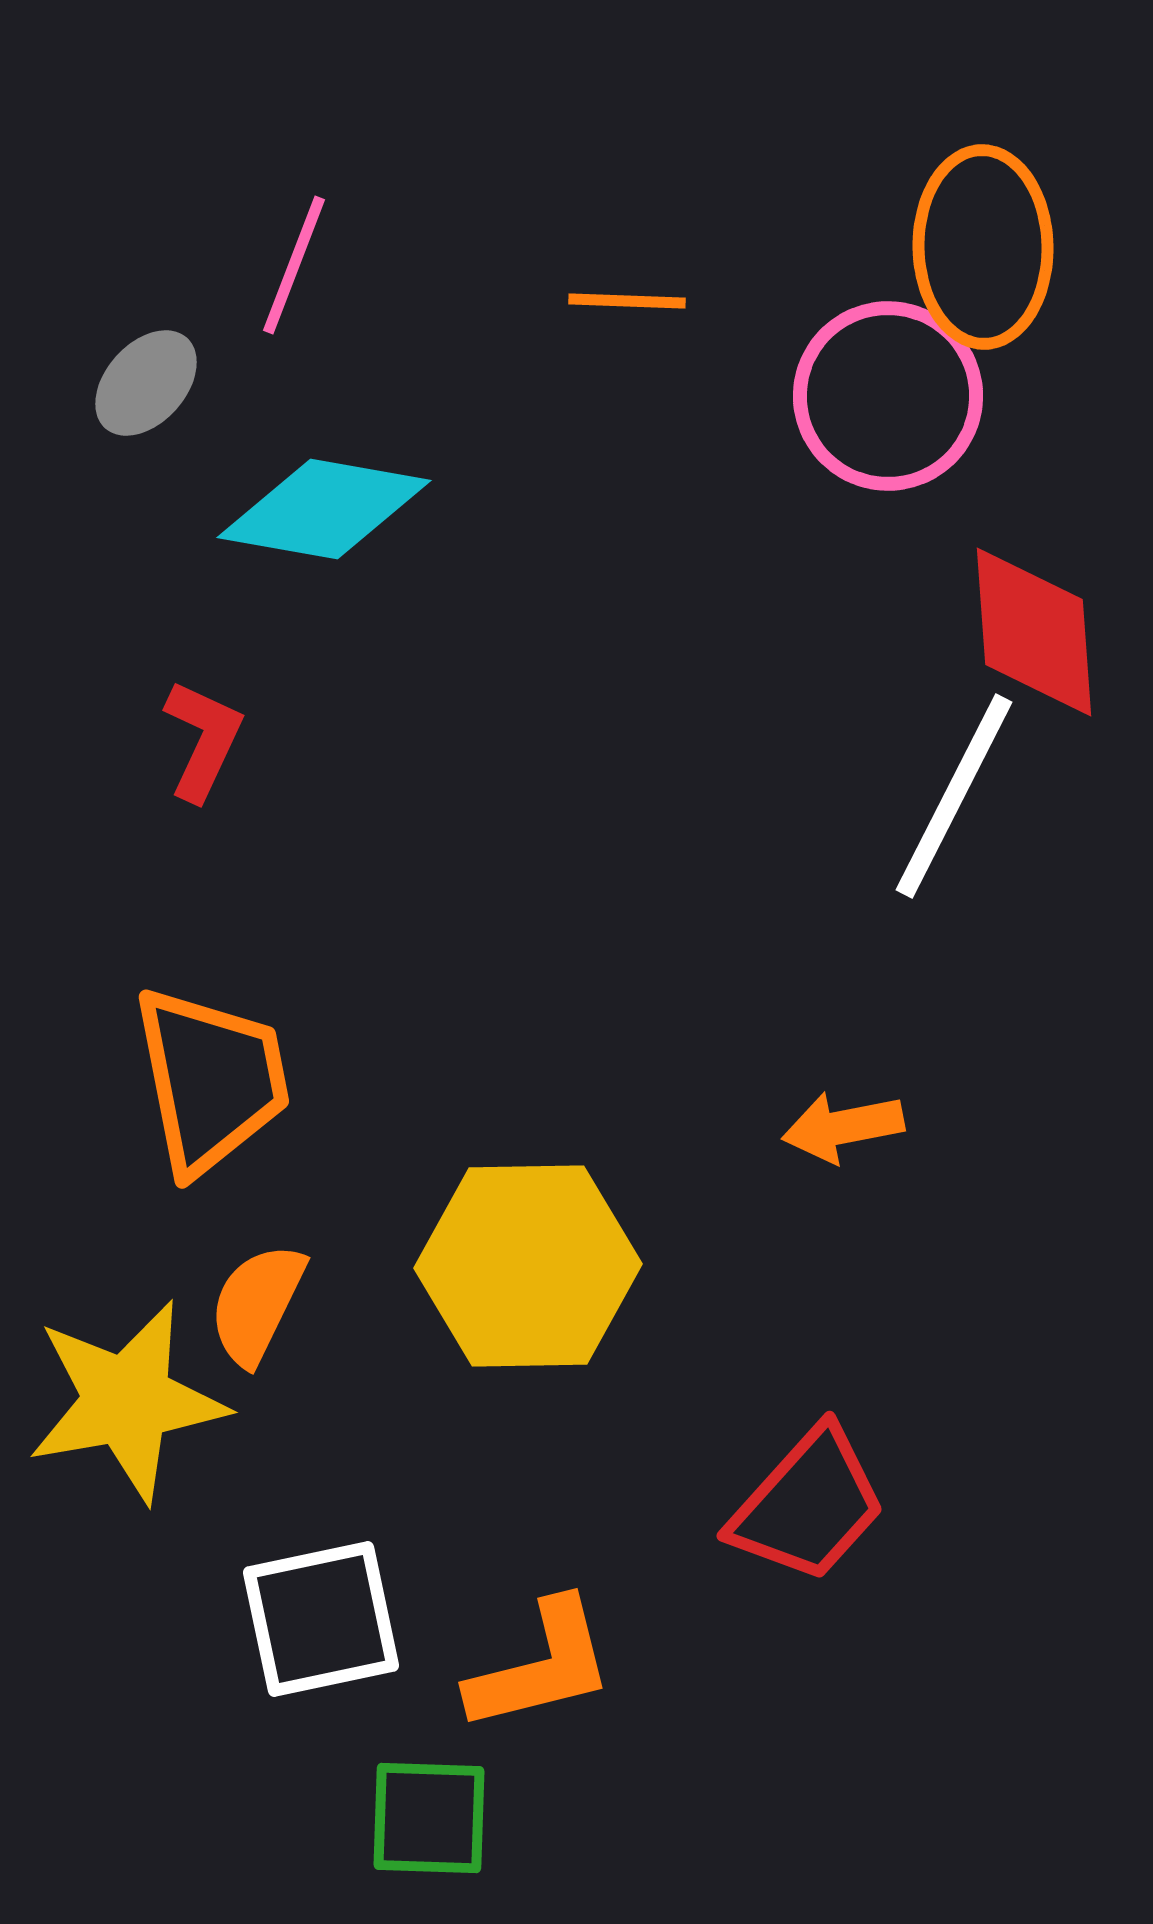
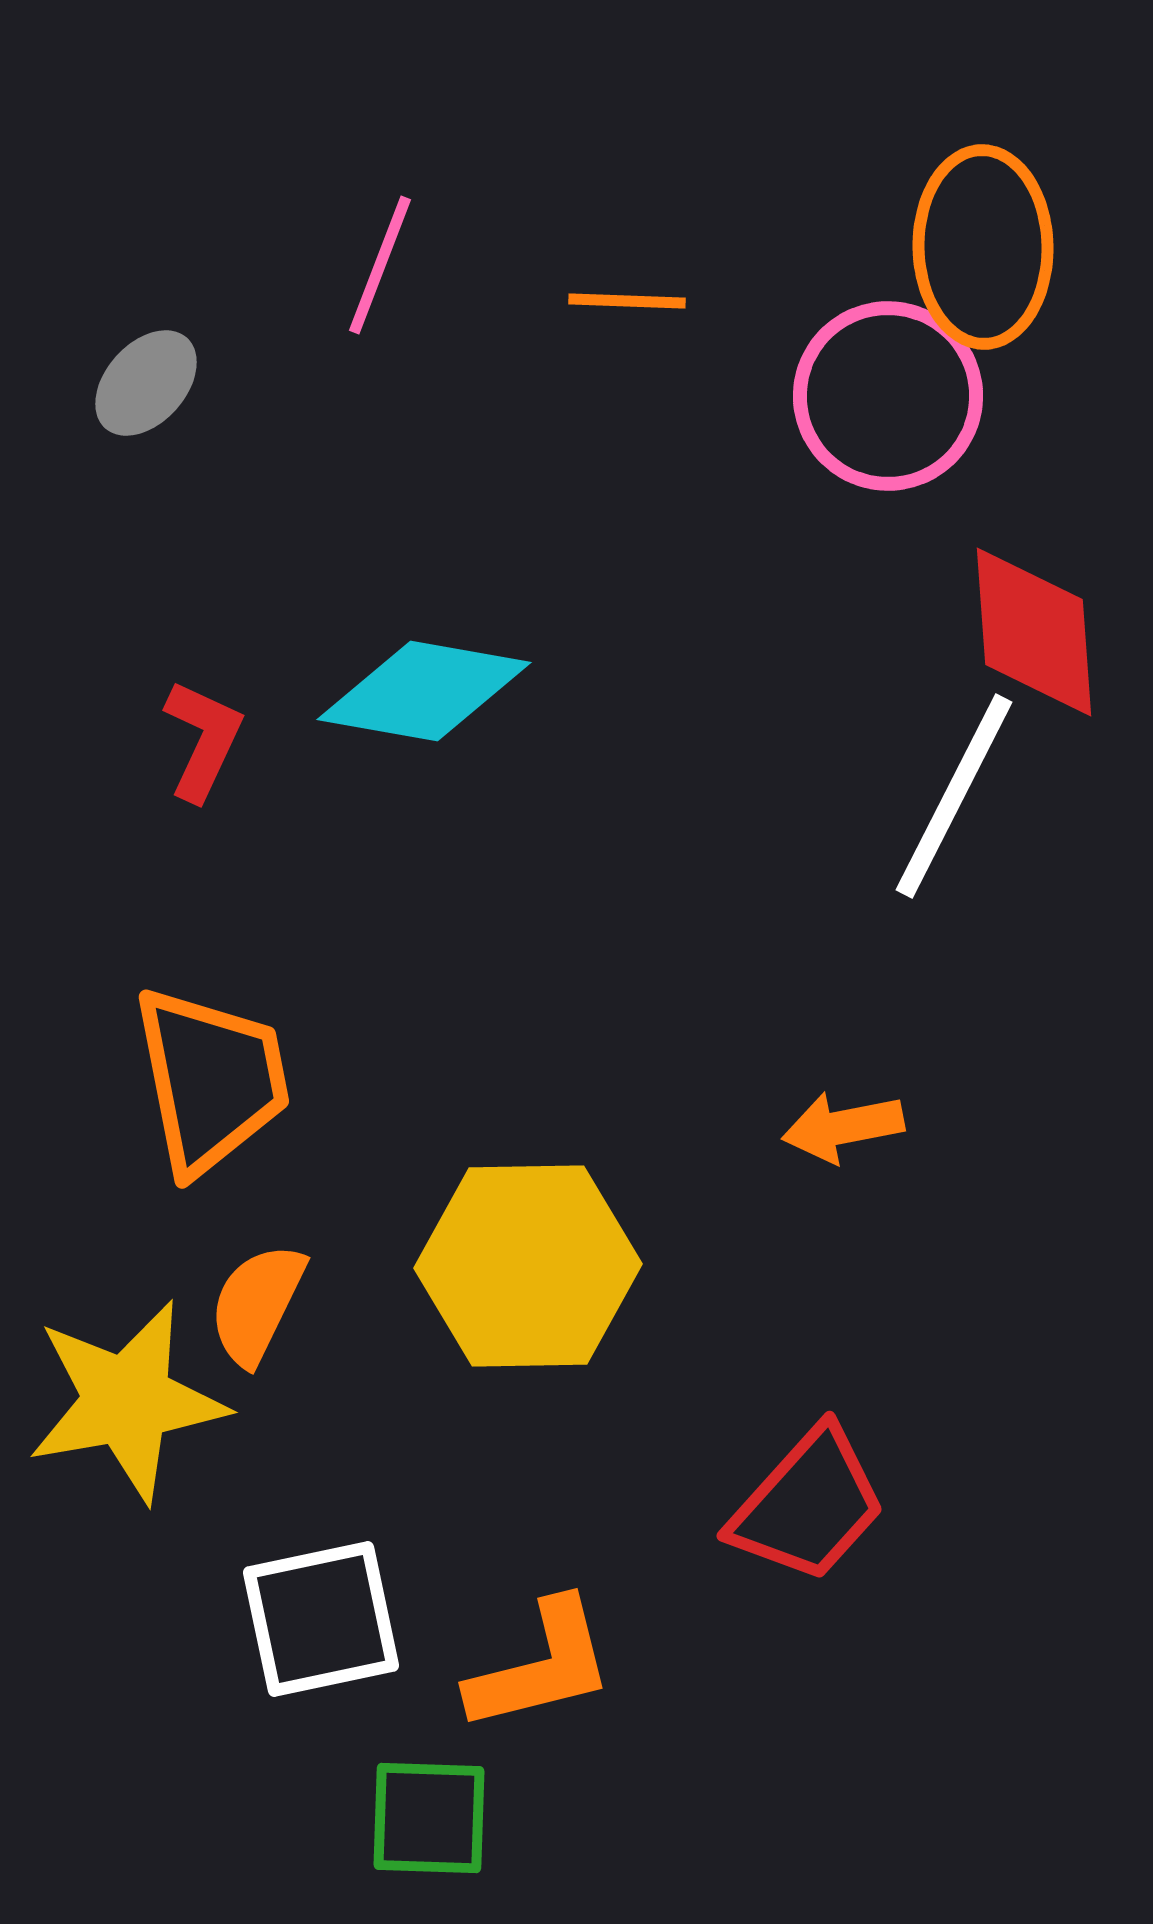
pink line: moved 86 px right
cyan diamond: moved 100 px right, 182 px down
